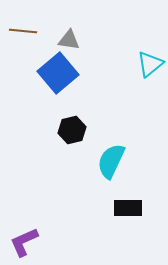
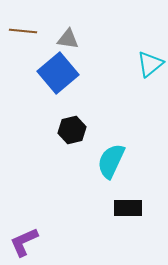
gray triangle: moved 1 px left, 1 px up
